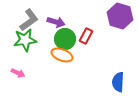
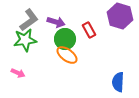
red rectangle: moved 3 px right, 6 px up; rotated 56 degrees counterclockwise
orange ellipse: moved 5 px right; rotated 15 degrees clockwise
